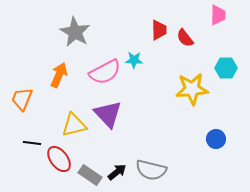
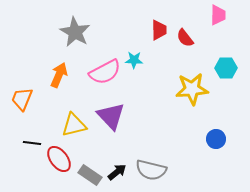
purple triangle: moved 3 px right, 2 px down
